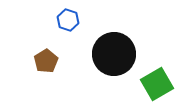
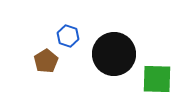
blue hexagon: moved 16 px down
green square: moved 5 px up; rotated 32 degrees clockwise
